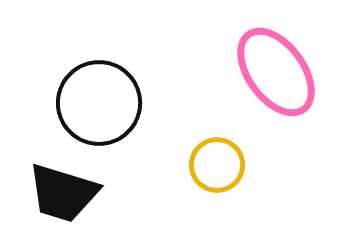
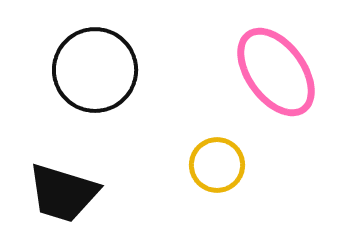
black circle: moved 4 px left, 33 px up
